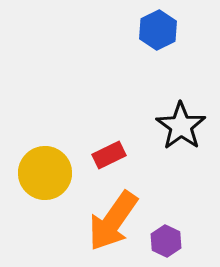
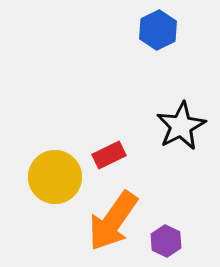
black star: rotated 9 degrees clockwise
yellow circle: moved 10 px right, 4 px down
